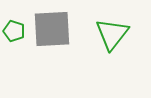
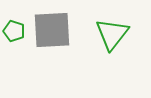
gray square: moved 1 px down
